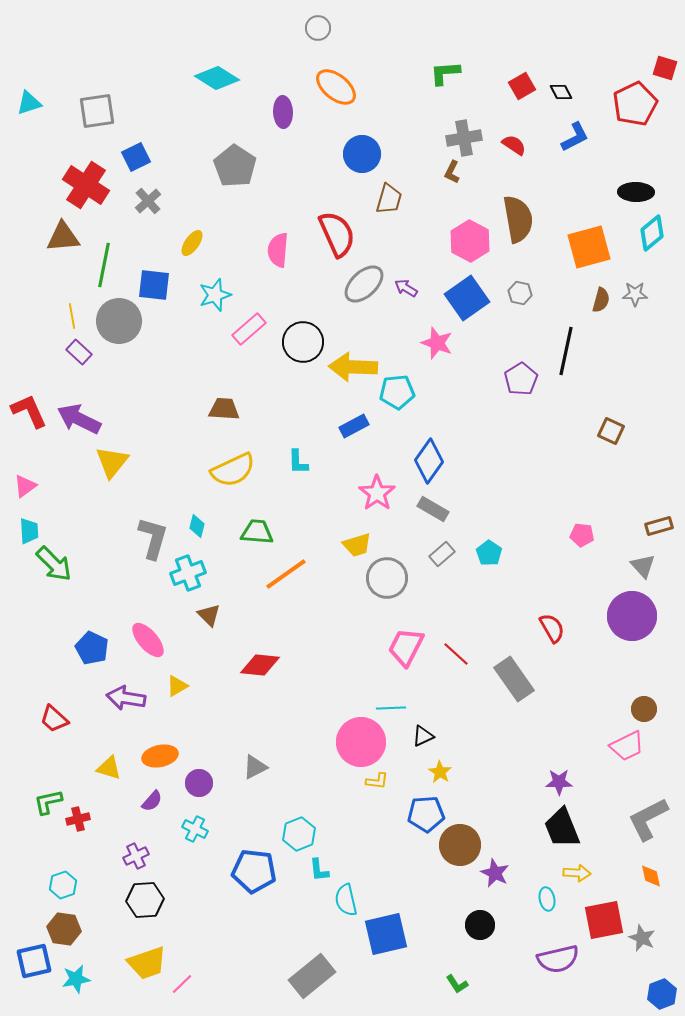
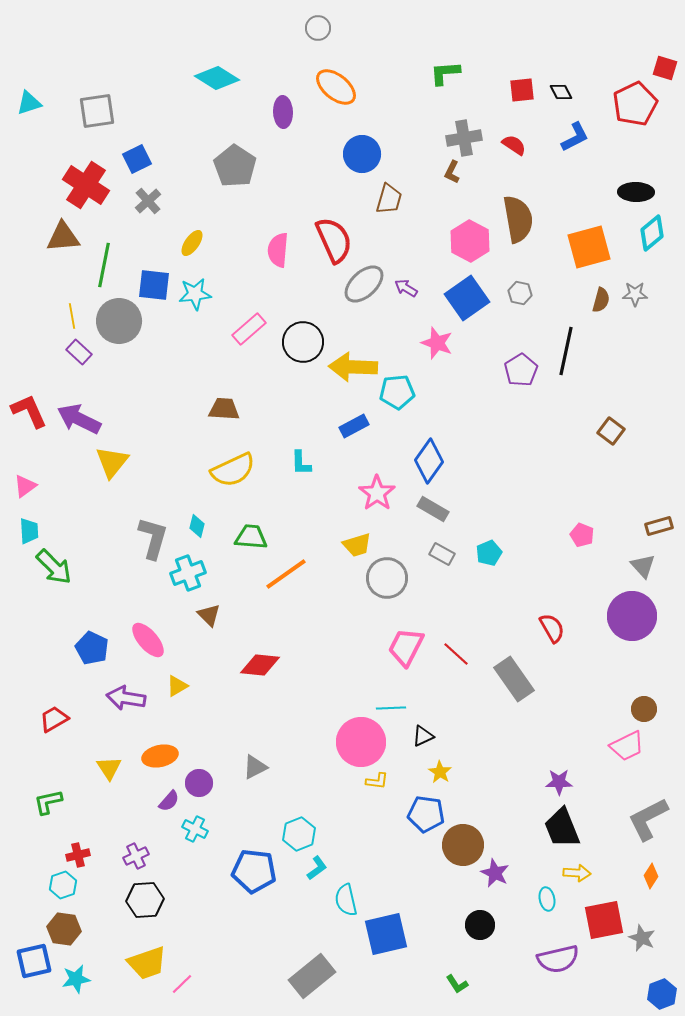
red square at (522, 86): moved 4 px down; rotated 24 degrees clockwise
blue square at (136, 157): moved 1 px right, 2 px down
red semicircle at (337, 234): moved 3 px left, 6 px down
cyan star at (215, 295): moved 20 px left, 1 px up; rotated 12 degrees clockwise
purple pentagon at (521, 379): moved 9 px up
brown square at (611, 431): rotated 12 degrees clockwise
cyan L-shape at (298, 462): moved 3 px right, 1 px down
green trapezoid at (257, 532): moved 6 px left, 5 px down
pink pentagon at (582, 535): rotated 15 degrees clockwise
cyan pentagon at (489, 553): rotated 15 degrees clockwise
gray rectangle at (442, 554): rotated 70 degrees clockwise
green arrow at (54, 564): moved 3 px down
red trapezoid at (54, 719): rotated 108 degrees clockwise
yellow triangle at (109, 768): rotated 40 degrees clockwise
purple semicircle at (152, 801): moved 17 px right
blue pentagon at (426, 814): rotated 12 degrees clockwise
red cross at (78, 819): moved 36 px down
brown circle at (460, 845): moved 3 px right
cyan L-shape at (319, 870): moved 2 px left, 2 px up; rotated 120 degrees counterclockwise
orange diamond at (651, 876): rotated 45 degrees clockwise
